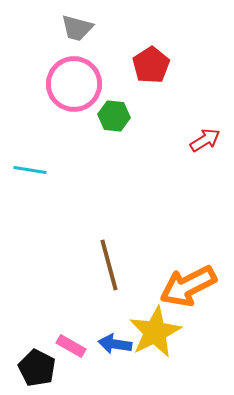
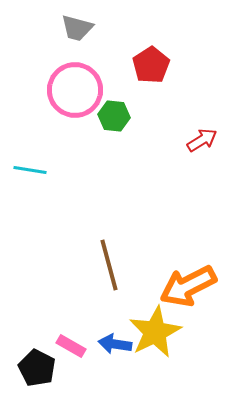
pink circle: moved 1 px right, 6 px down
red arrow: moved 3 px left
